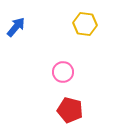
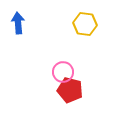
blue arrow: moved 2 px right, 4 px up; rotated 45 degrees counterclockwise
red pentagon: moved 20 px up
